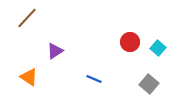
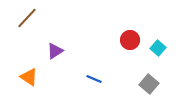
red circle: moved 2 px up
